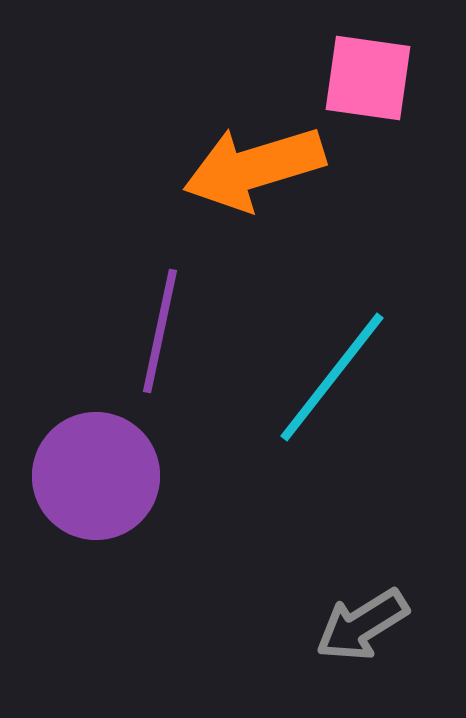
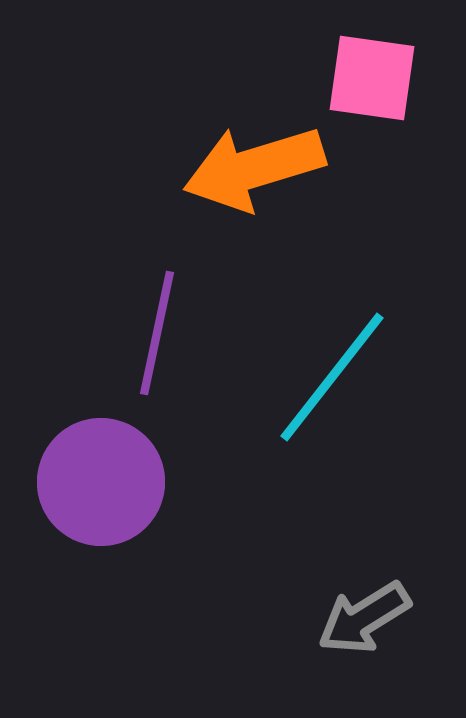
pink square: moved 4 px right
purple line: moved 3 px left, 2 px down
purple circle: moved 5 px right, 6 px down
gray arrow: moved 2 px right, 7 px up
